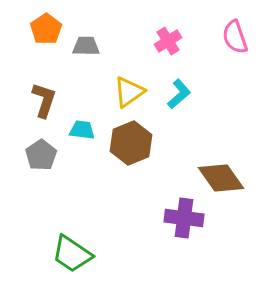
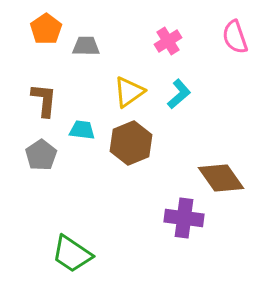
brown L-shape: rotated 12 degrees counterclockwise
